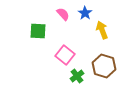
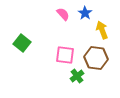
green square: moved 16 px left, 12 px down; rotated 36 degrees clockwise
pink square: rotated 30 degrees counterclockwise
brown hexagon: moved 8 px left, 8 px up; rotated 10 degrees counterclockwise
